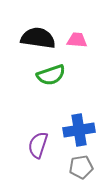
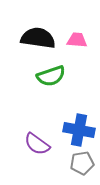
green semicircle: moved 1 px down
blue cross: rotated 20 degrees clockwise
purple semicircle: moved 1 px left, 1 px up; rotated 72 degrees counterclockwise
gray pentagon: moved 1 px right, 4 px up
